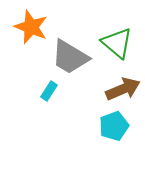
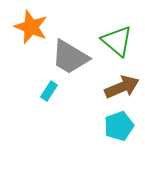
green triangle: moved 2 px up
brown arrow: moved 1 px left, 2 px up
cyan pentagon: moved 5 px right
